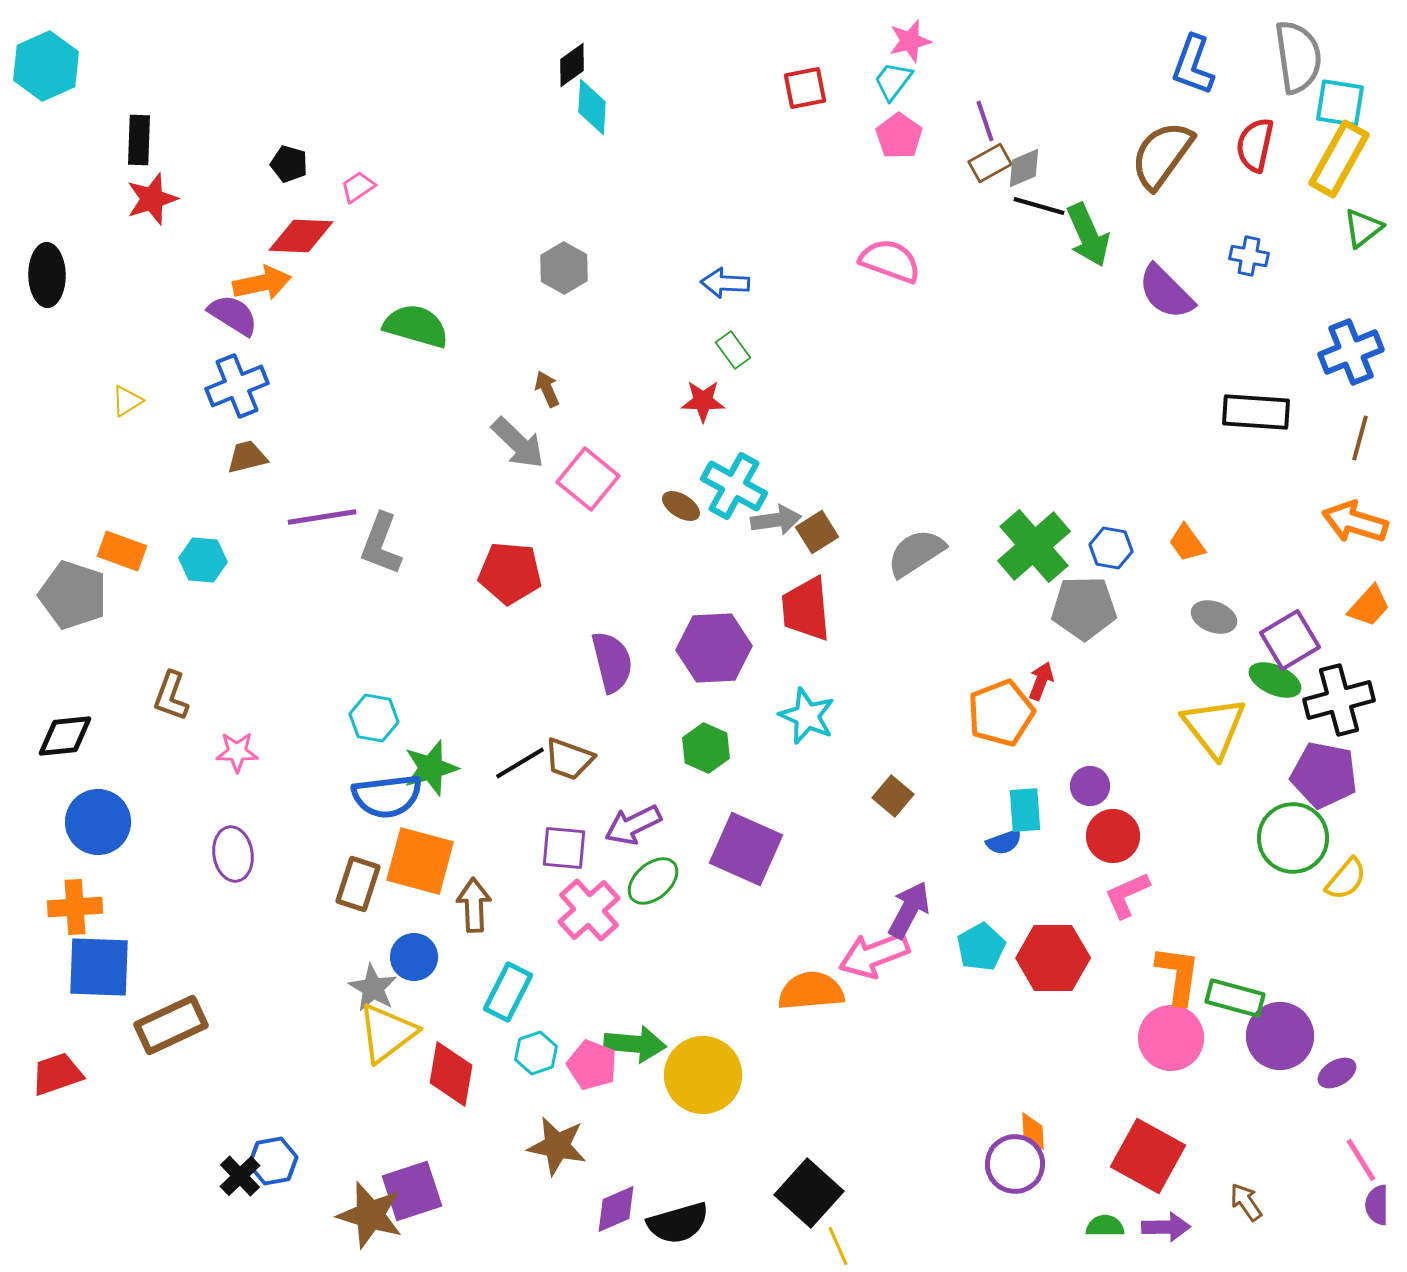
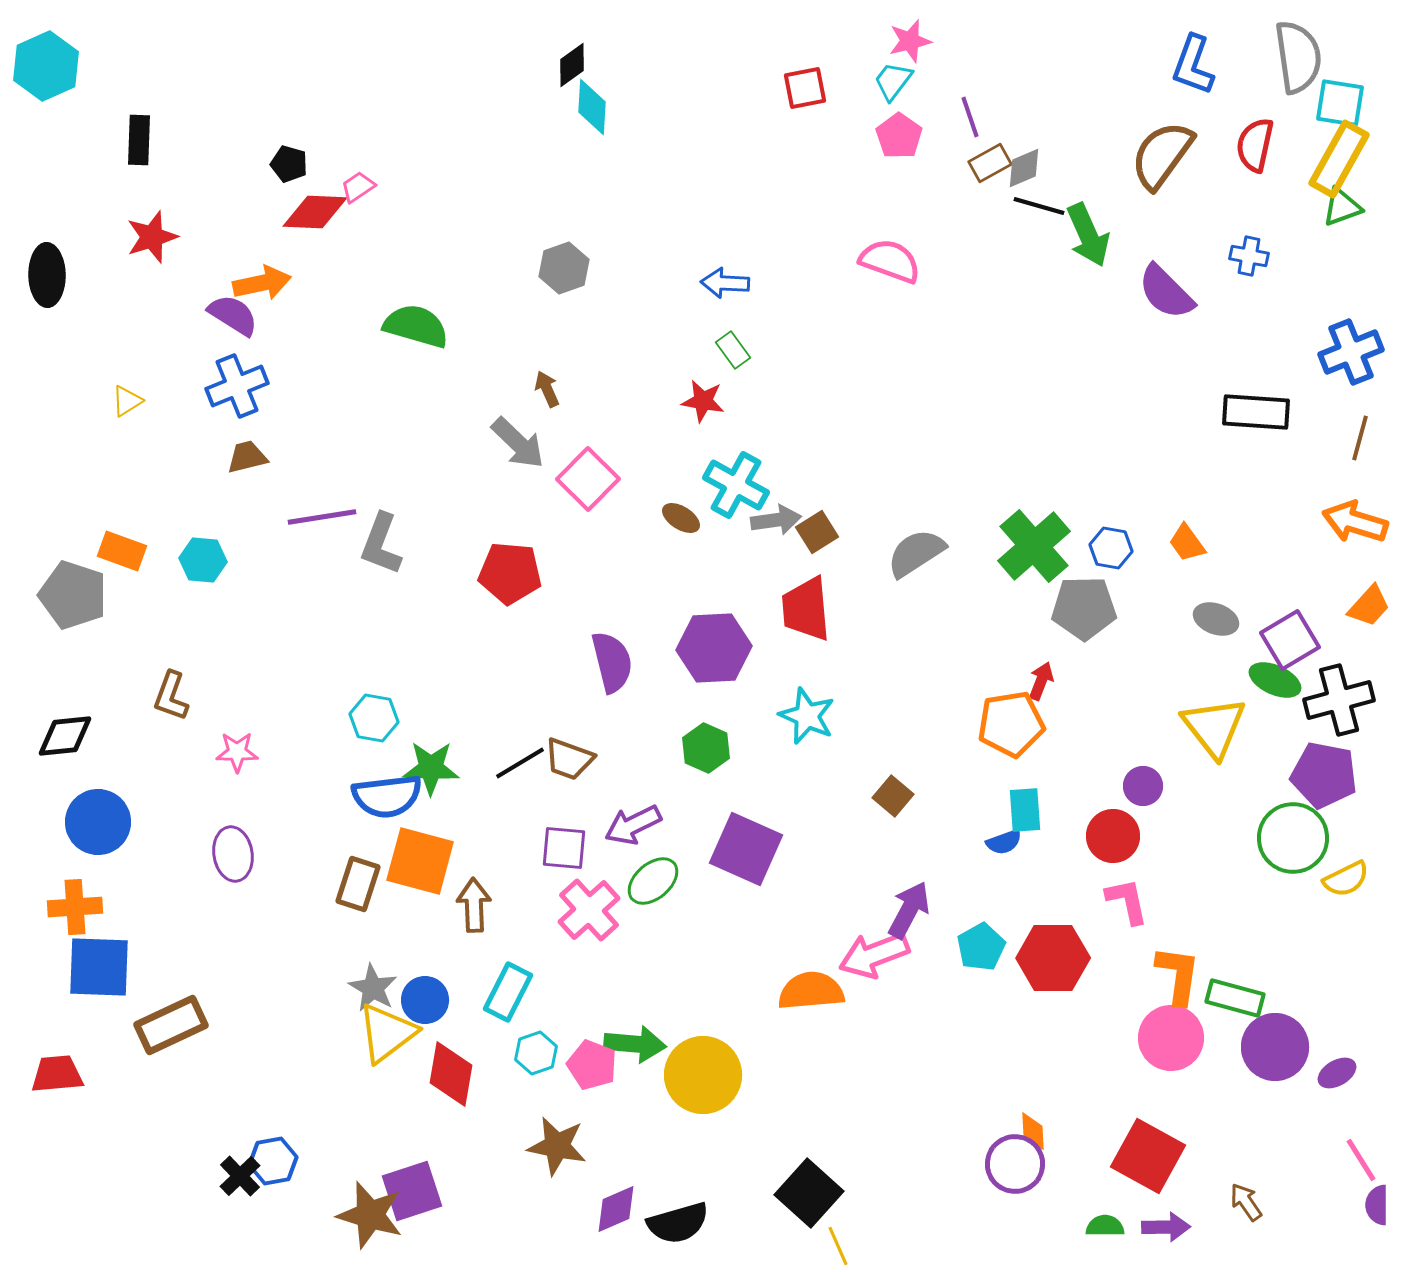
purple line at (985, 121): moved 15 px left, 4 px up
red star at (152, 199): moved 38 px down
green triangle at (1363, 228): moved 21 px left, 21 px up; rotated 18 degrees clockwise
red diamond at (301, 236): moved 14 px right, 24 px up
gray hexagon at (564, 268): rotated 12 degrees clockwise
red star at (703, 401): rotated 9 degrees clockwise
pink square at (588, 479): rotated 6 degrees clockwise
cyan cross at (734, 486): moved 2 px right, 1 px up
brown ellipse at (681, 506): moved 12 px down
gray ellipse at (1214, 617): moved 2 px right, 2 px down
orange pentagon at (1001, 713): moved 10 px right, 11 px down; rotated 12 degrees clockwise
green star at (431, 768): rotated 18 degrees clockwise
purple circle at (1090, 786): moved 53 px right
yellow semicircle at (1346, 879): rotated 24 degrees clockwise
pink L-shape at (1127, 895): moved 6 px down; rotated 102 degrees clockwise
blue circle at (414, 957): moved 11 px right, 43 px down
purple circle at (1280, 1036): moved 5 px left, 11 px down
red trapezoid at (57, 1074): rotated 14 degrees clockwise
